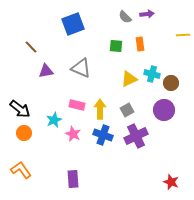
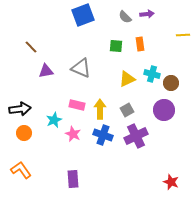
blue square: moved 10 px right, 9 px up
yellow triangle: moved 2 px left
black arrow: rotated 45 degrees counterclockwise
